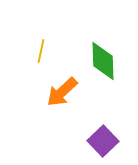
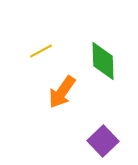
yellow line: rotated 50 degrees clockwise
orange arrow: rotated 12 degrees counterclockwise
